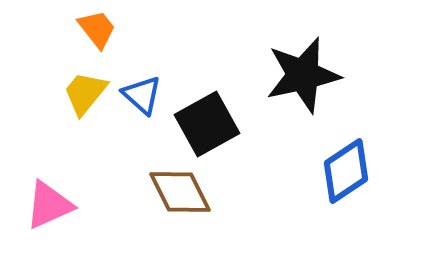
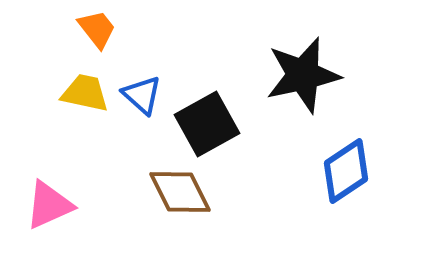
yellow trapezoid: rotated 63 degrees clockwise
